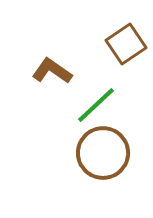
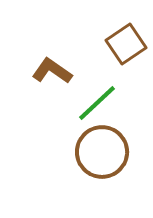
green line: moved 1 px right, 2 px up
brown circle: moved 1 px left, 1 px up
